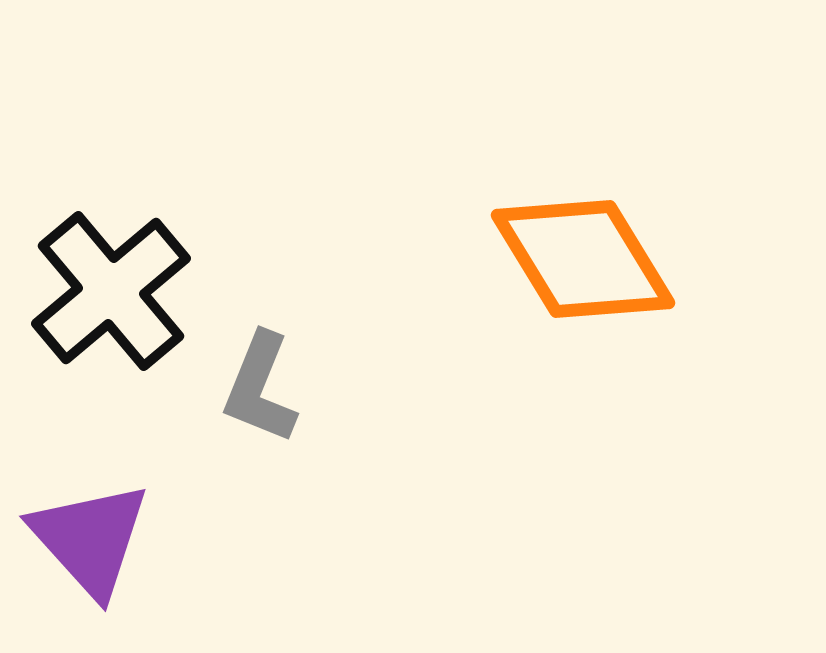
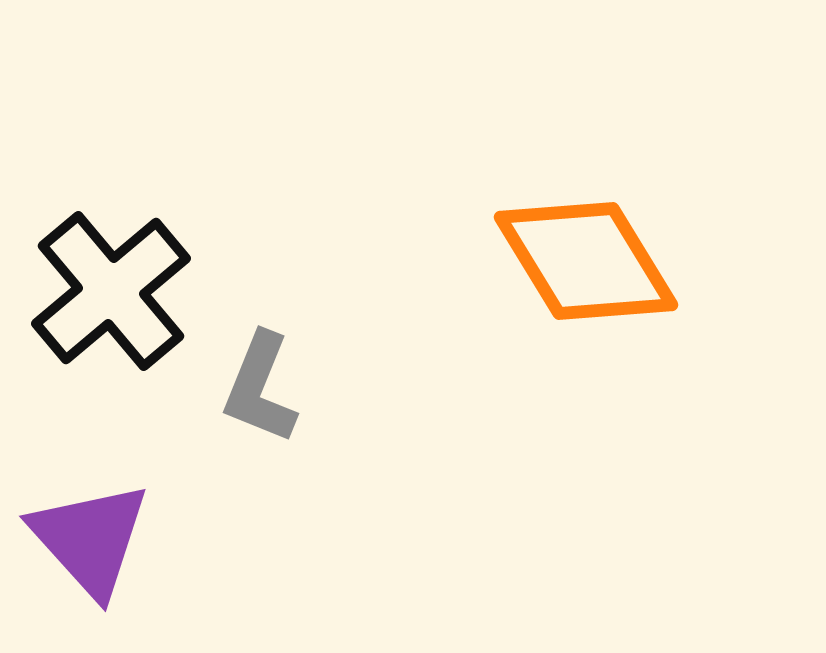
orange diamond: moved 3 px right, 2 px down
